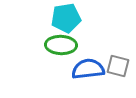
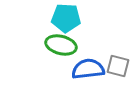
cyan pentagon: rotated 12 degrees clockwise
green ellipse: rotated 12 degrees clockwise
